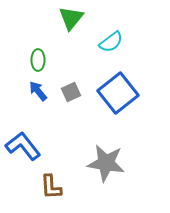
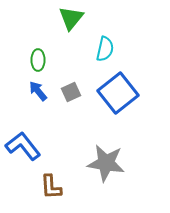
cyan semicircle: moved 6 px left, 7 px down; rotated 40 degrees counterclockwise
